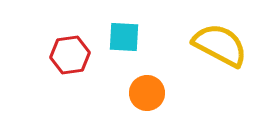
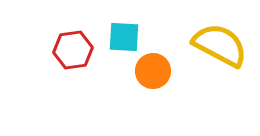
red hexagon: moved 3 px right, 5 px up
orange circle: moved 6 px right, 22 px up
